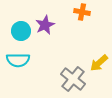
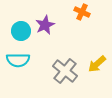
orange cross: rotated 14 degrees clockwise
yellow arrow: moved 2 px left, 1 px down
gray cross: moved 8 px left, 8 px up
